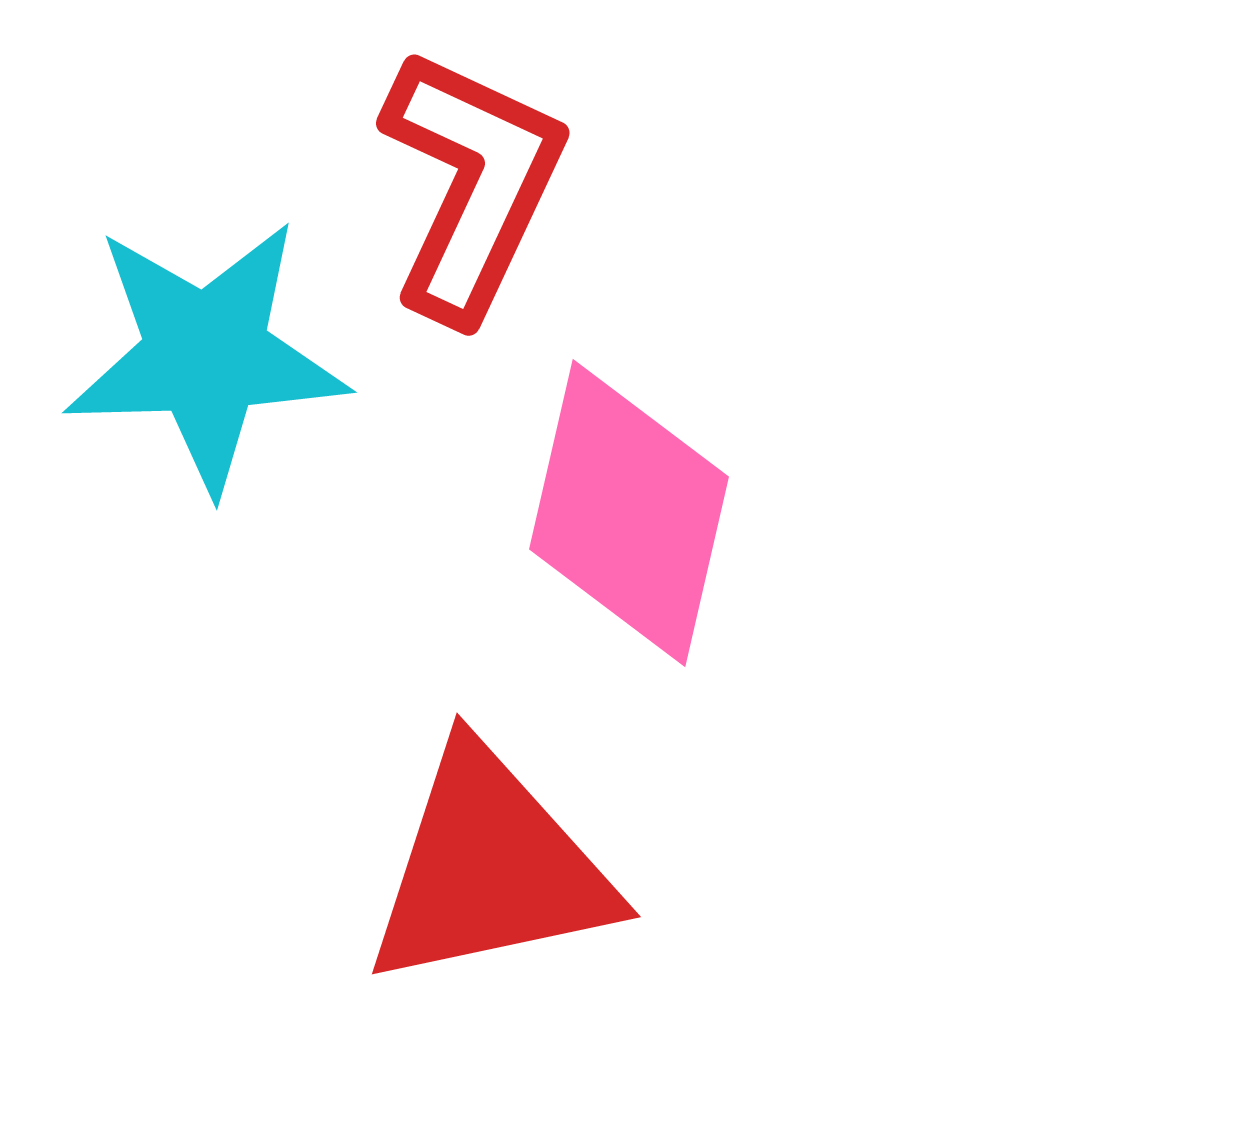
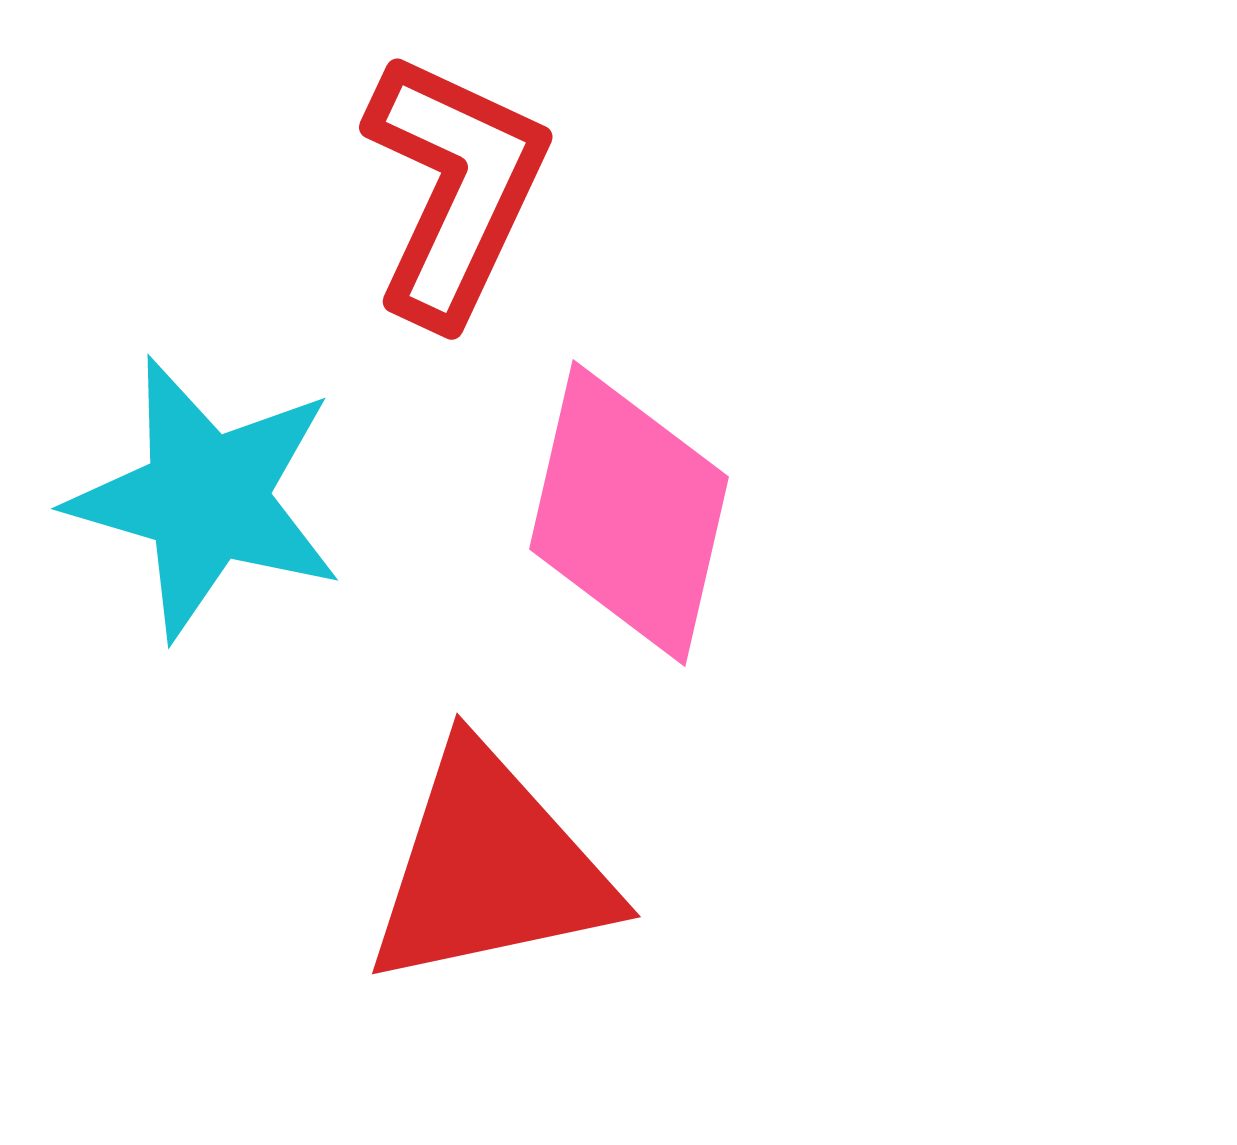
red L-shape: moved 17 px left, 4 px down
cyan star: moved 143 px down; rotated 18 degrees clockwise
